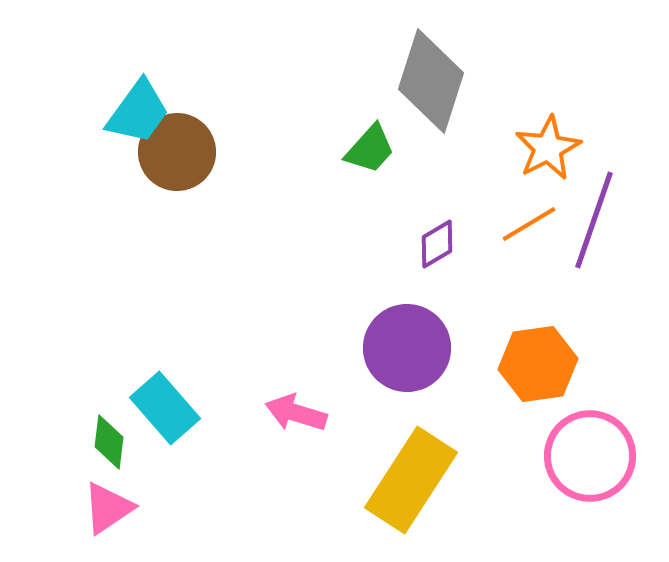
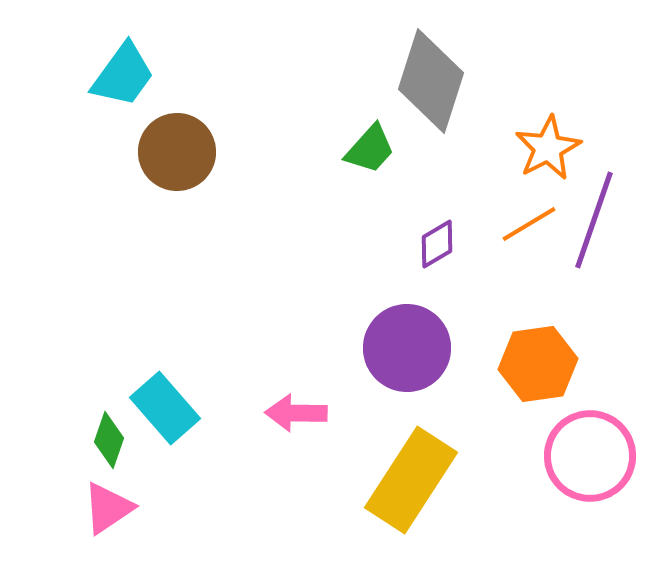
cyan trapezoid: moved 15 px left, 37 px up
pink arrow: rotated 16 degrees counterclockwise
green diamond: moved 2 px up; rotated 12 degrees clockwise
